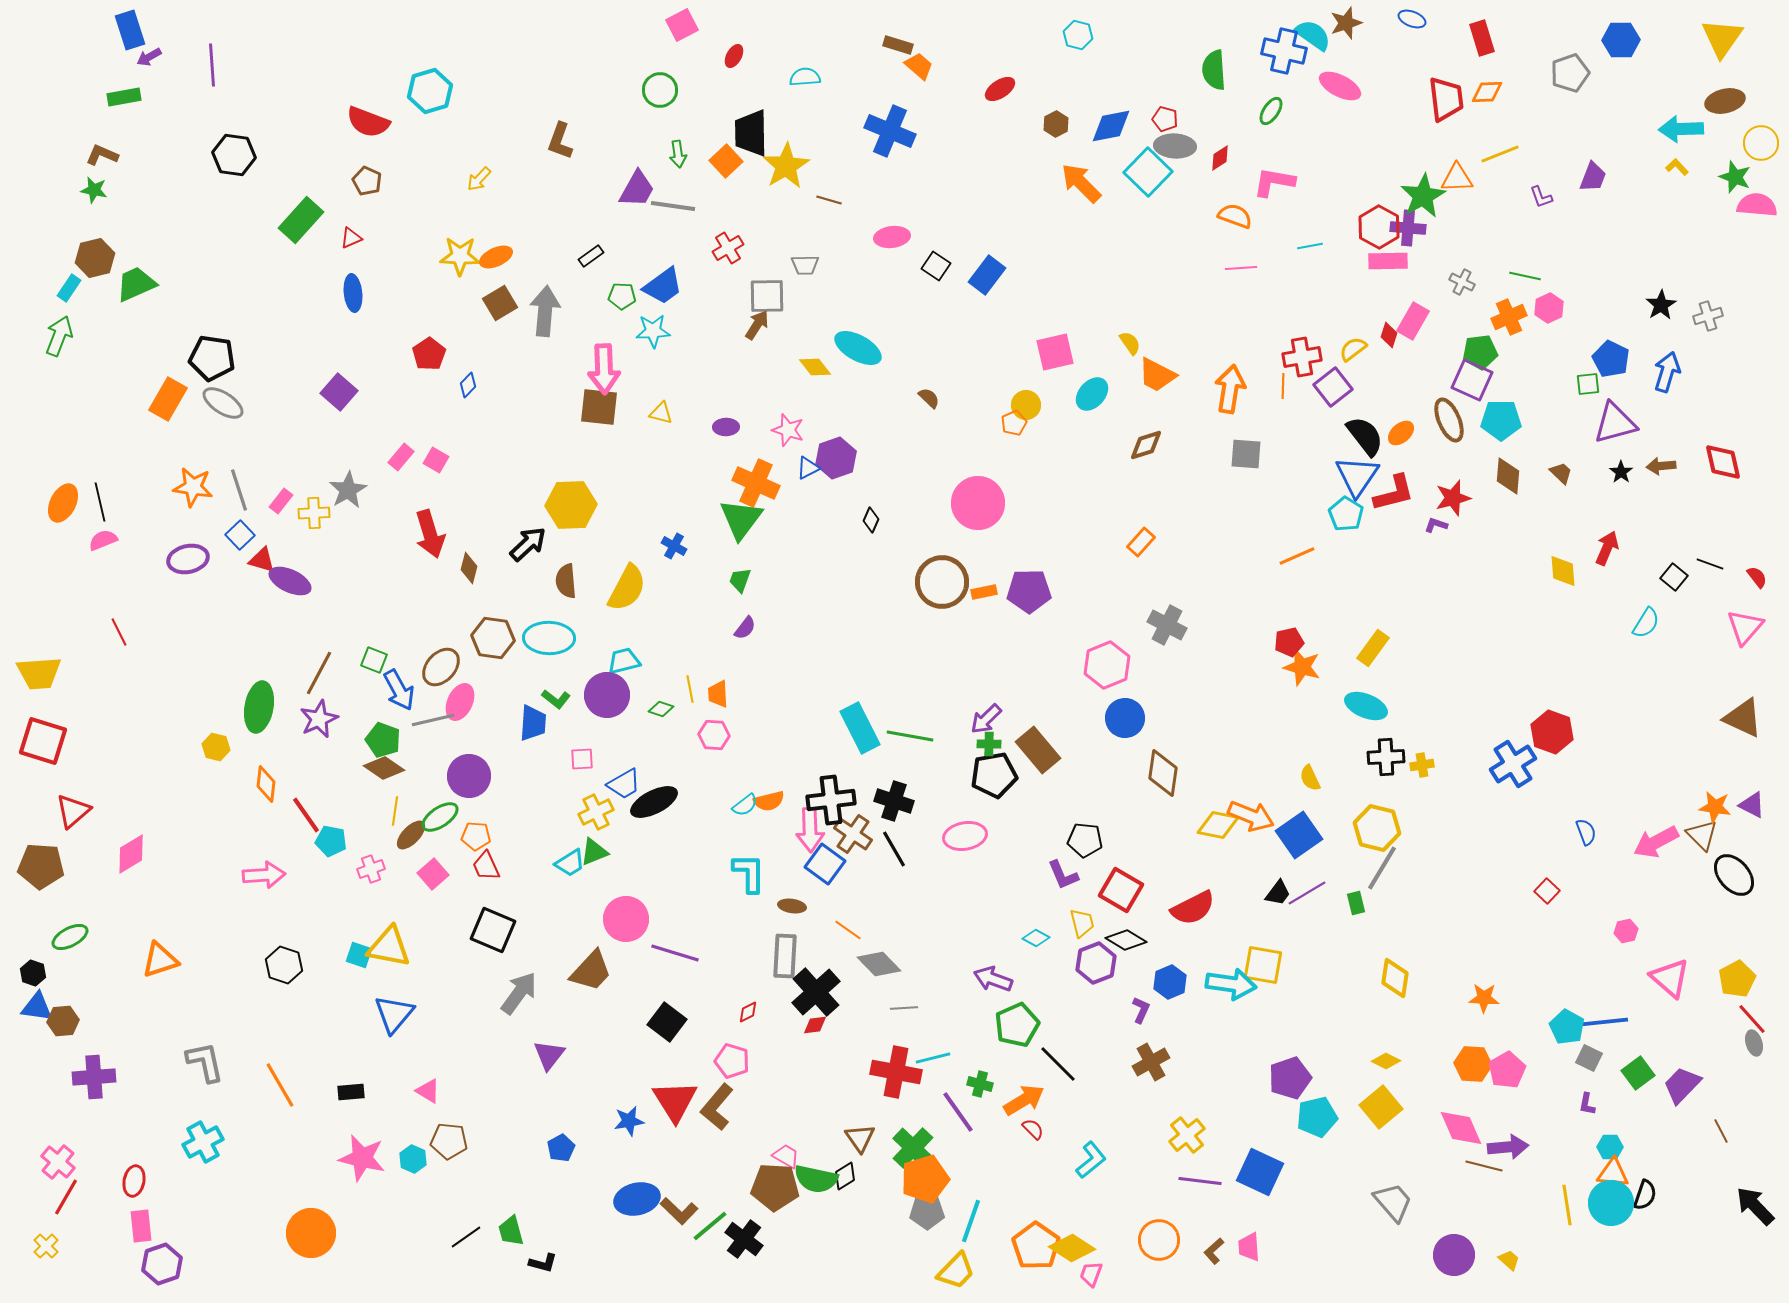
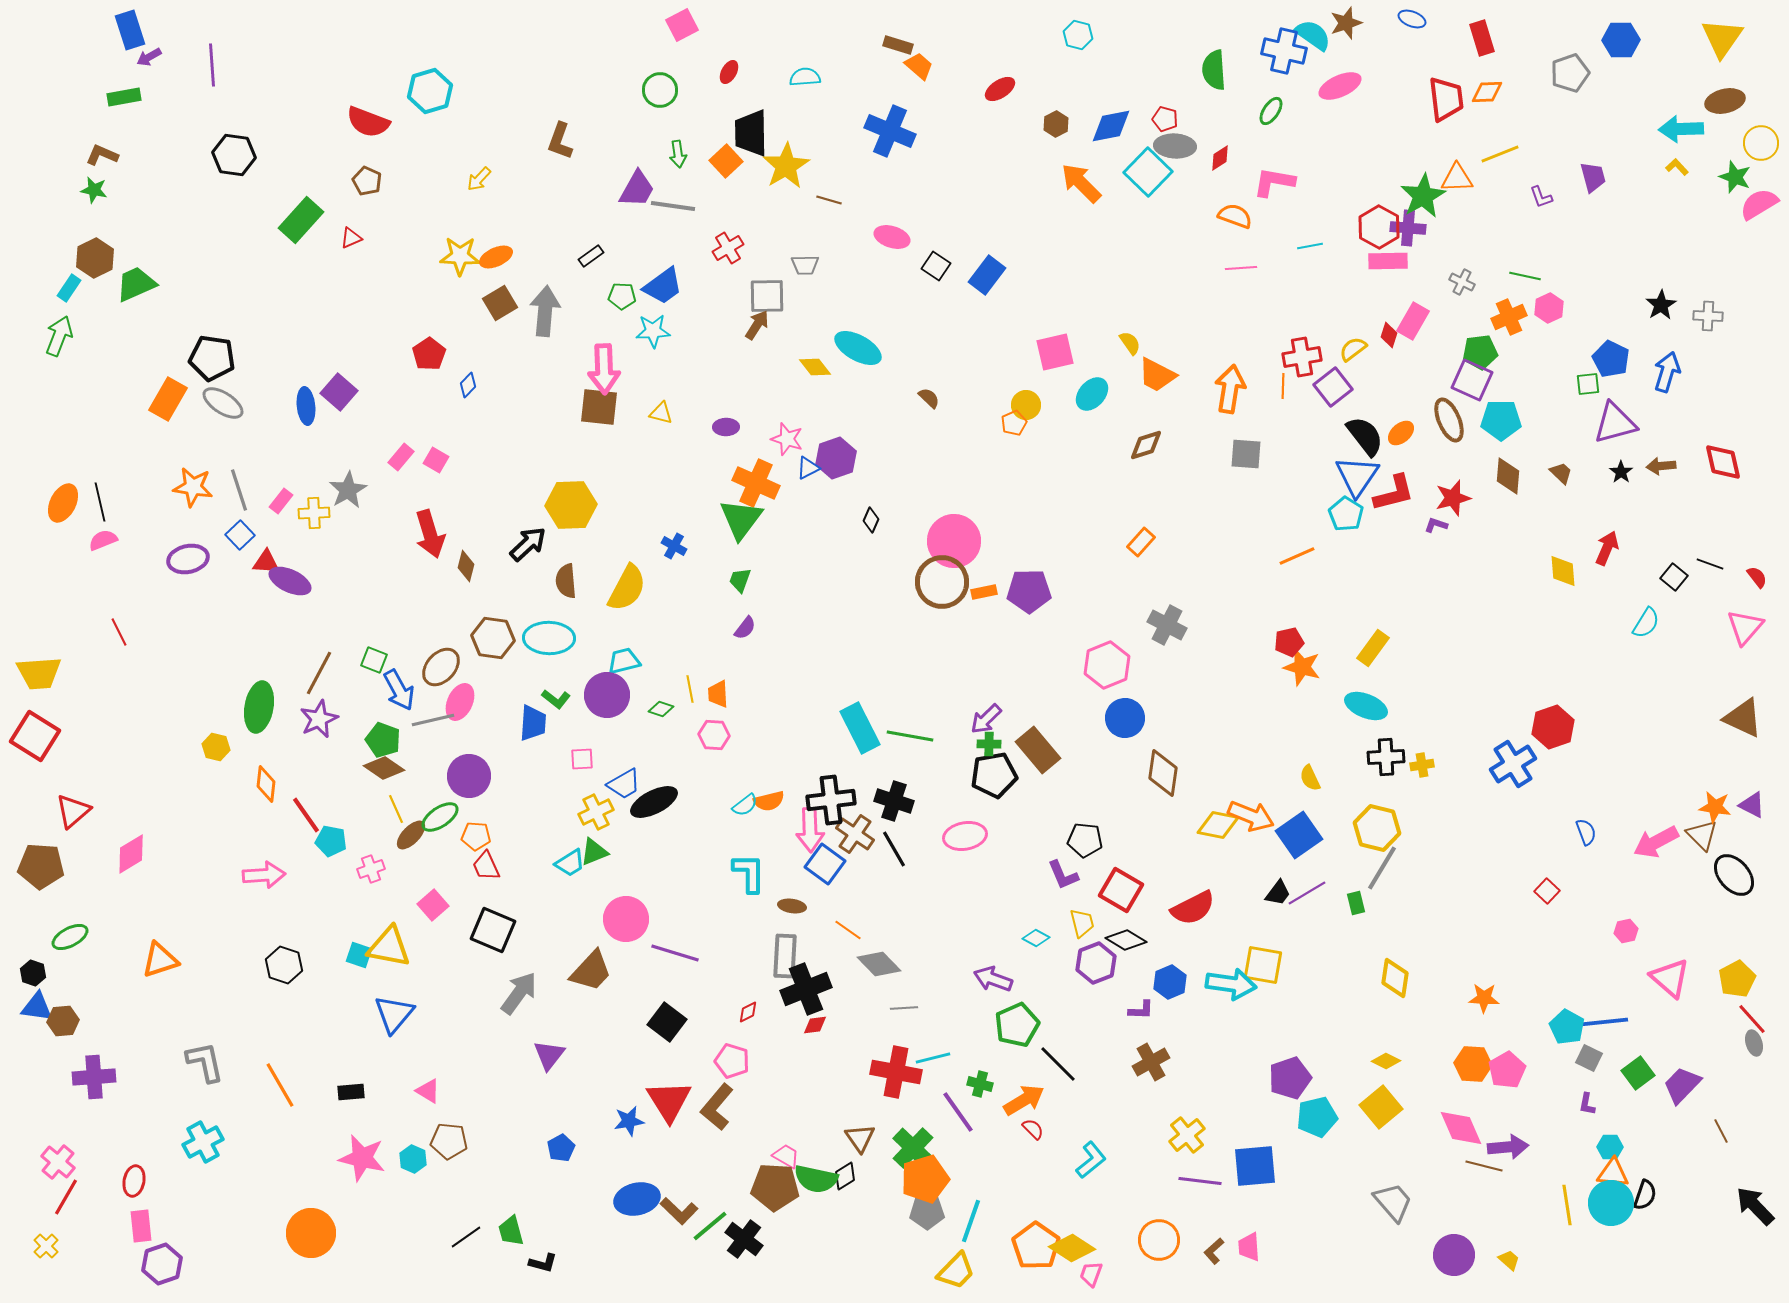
red ellipse at (734, 56): moved 5 px left, 16 px down
pink ellipse at (1340, 86): rotated 51 degrees counterclockwise
purple trapezoid at (1593, 177): rotated 36 degrees counterclockwise
pink semicircle at (1757, 205): moved 2 px right, 1 px up; rotated 36 degrees counterclockwise
pink ellipse at (892, 237): rotated 24 degrees clockwise
brown hexagon at (95, 258): rotated 12 degrees counterclockwise
blue ellipse at (353, 293): moved 47 px left, 113 px down
gray cross at (1708, 316): rotated 20 degrees clockwise
pink star at (788, 430): moved 1 px left, 9 px down
pink circle at (978, 503): moved 24 px left, 38 px down
red triangle at (262, 560): moved 4 px right, 2 px down; rotated 12 degrees counterclockwise
brown diamond at (469, 568): moved 3 px left, 2 px up
red hexagon at (1552, 732): moved 1 px right, 5 px up; rotated 21 degrees clockwise
red square at (43, 741): moved 8 px left, 5 px up; rotated 15 degrees clockwise
yellow line at (395, 811): moved 1 px right, 2 px up; rotated 32 degrees counterclockwise
brown cross at (853, 834): moved 2 px right
pink square at (433, 874): moved 31 px down
black cross at (816, 992): moved 10 px left, 3 px up; rotated 21 degrees clockwise
purple L-shape at (1141, 1010): rotated 68 degrees clockwise
red triangle at (675, 1101): moved 6 px left
blue square at (1260, 1172): moved 5 px left, 6 px up; rotated 30 degrees counterclockwise
